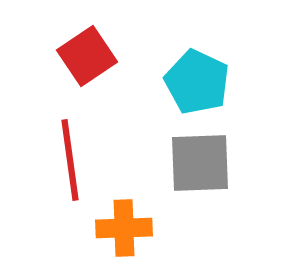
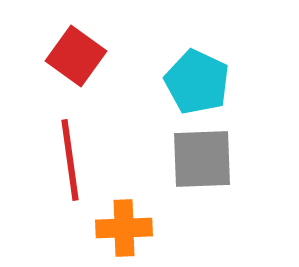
red square: moved 11 px left; rotated 20 degrees counterclockwise
gray square: moved 2 px right, 4 px up
